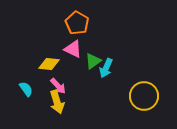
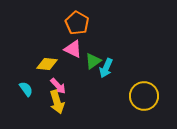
yellow diamond: moved 2 px left
